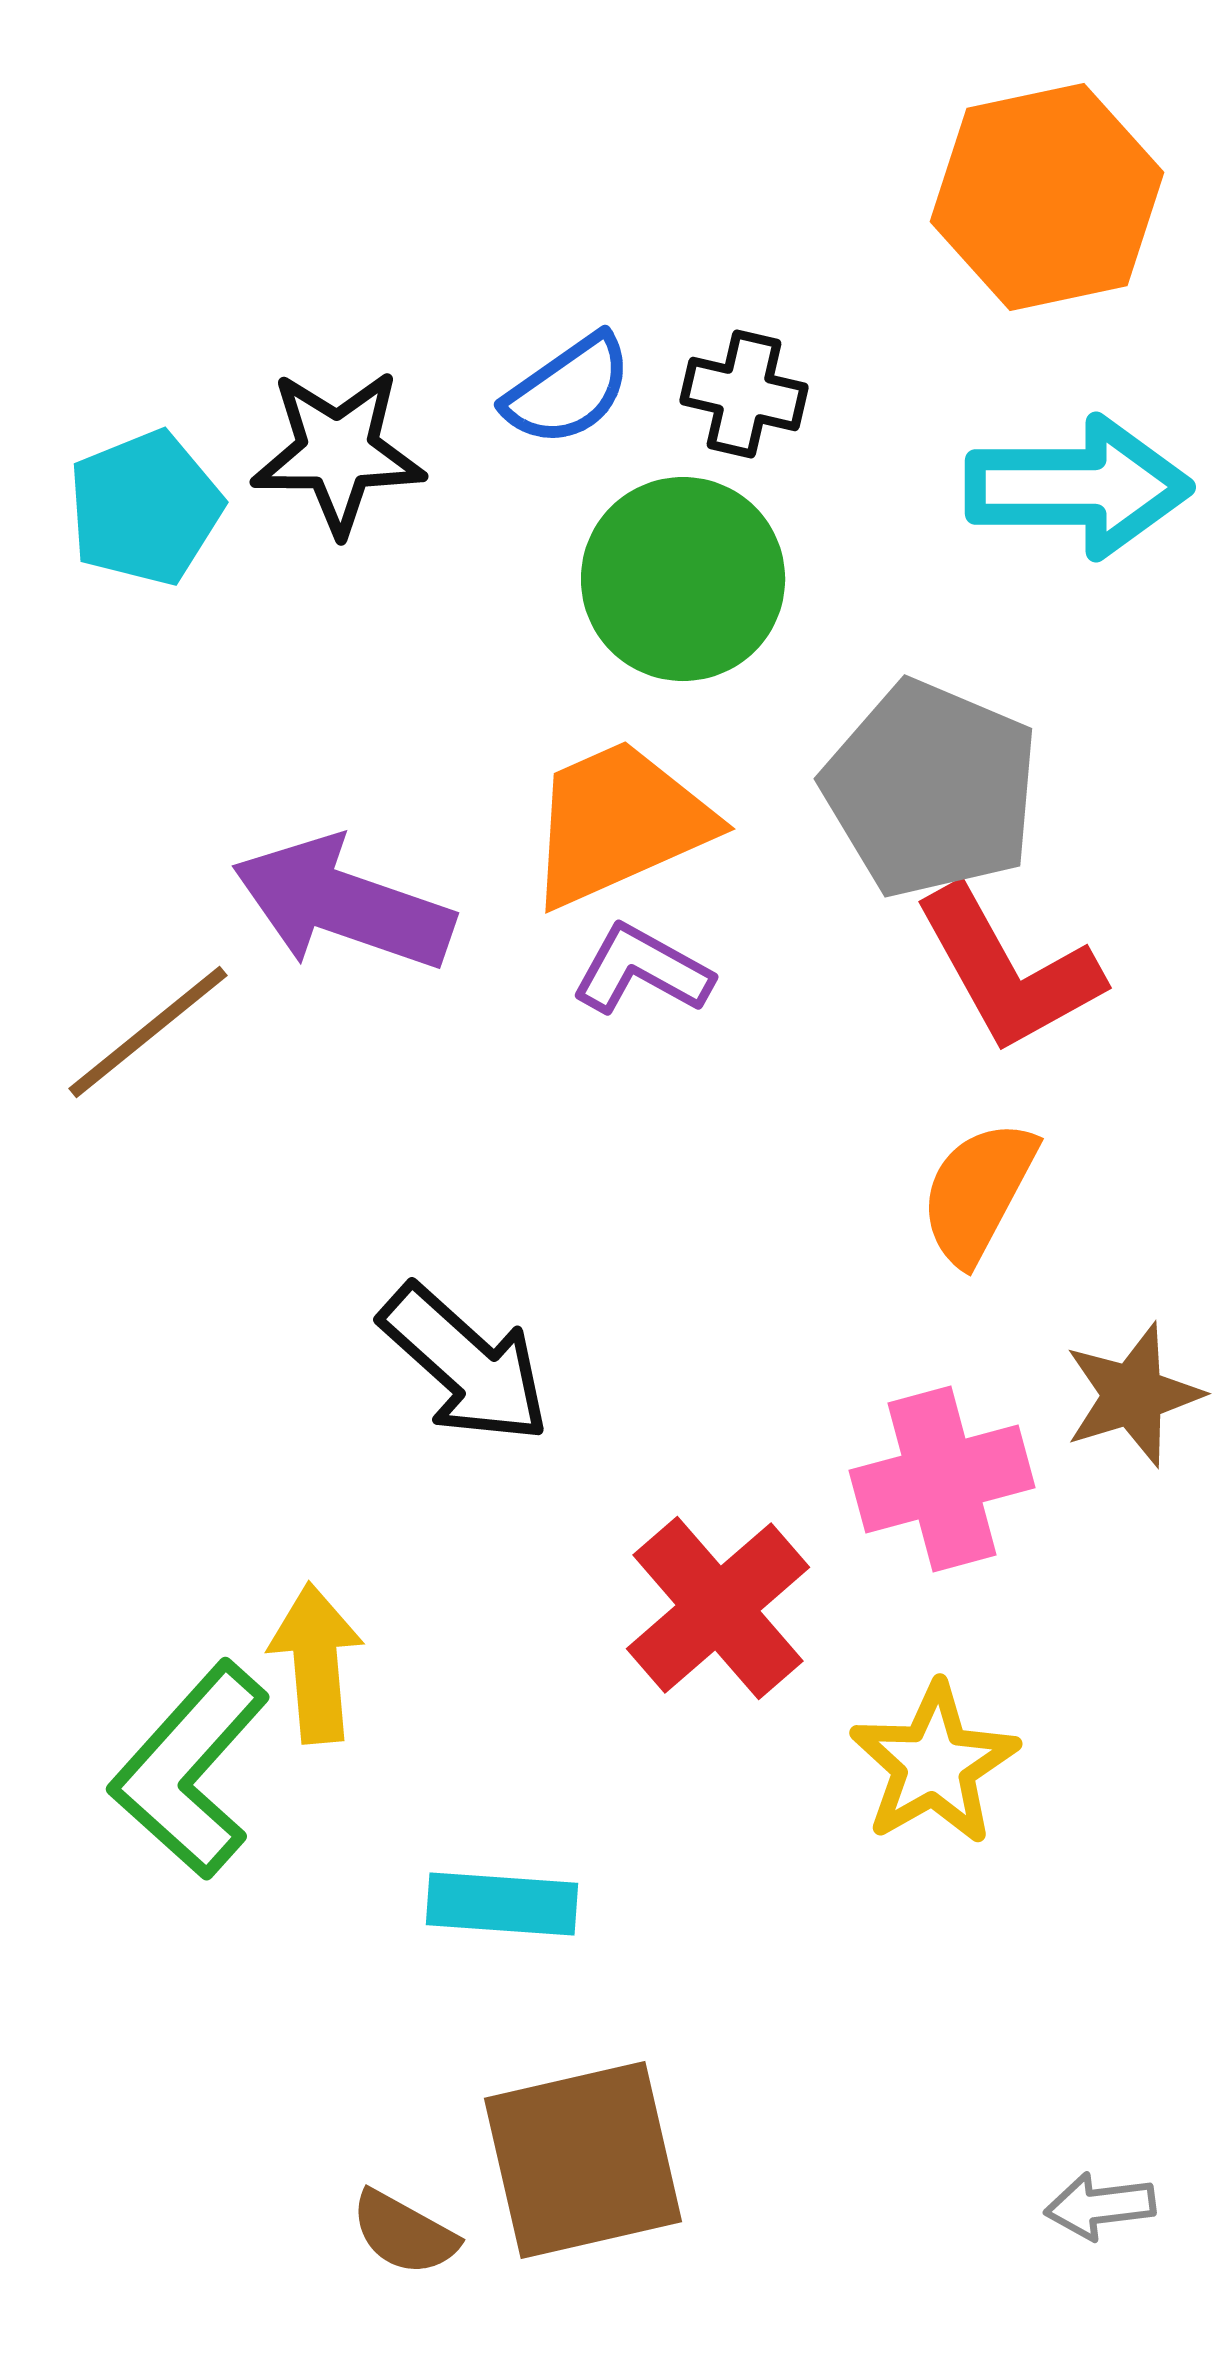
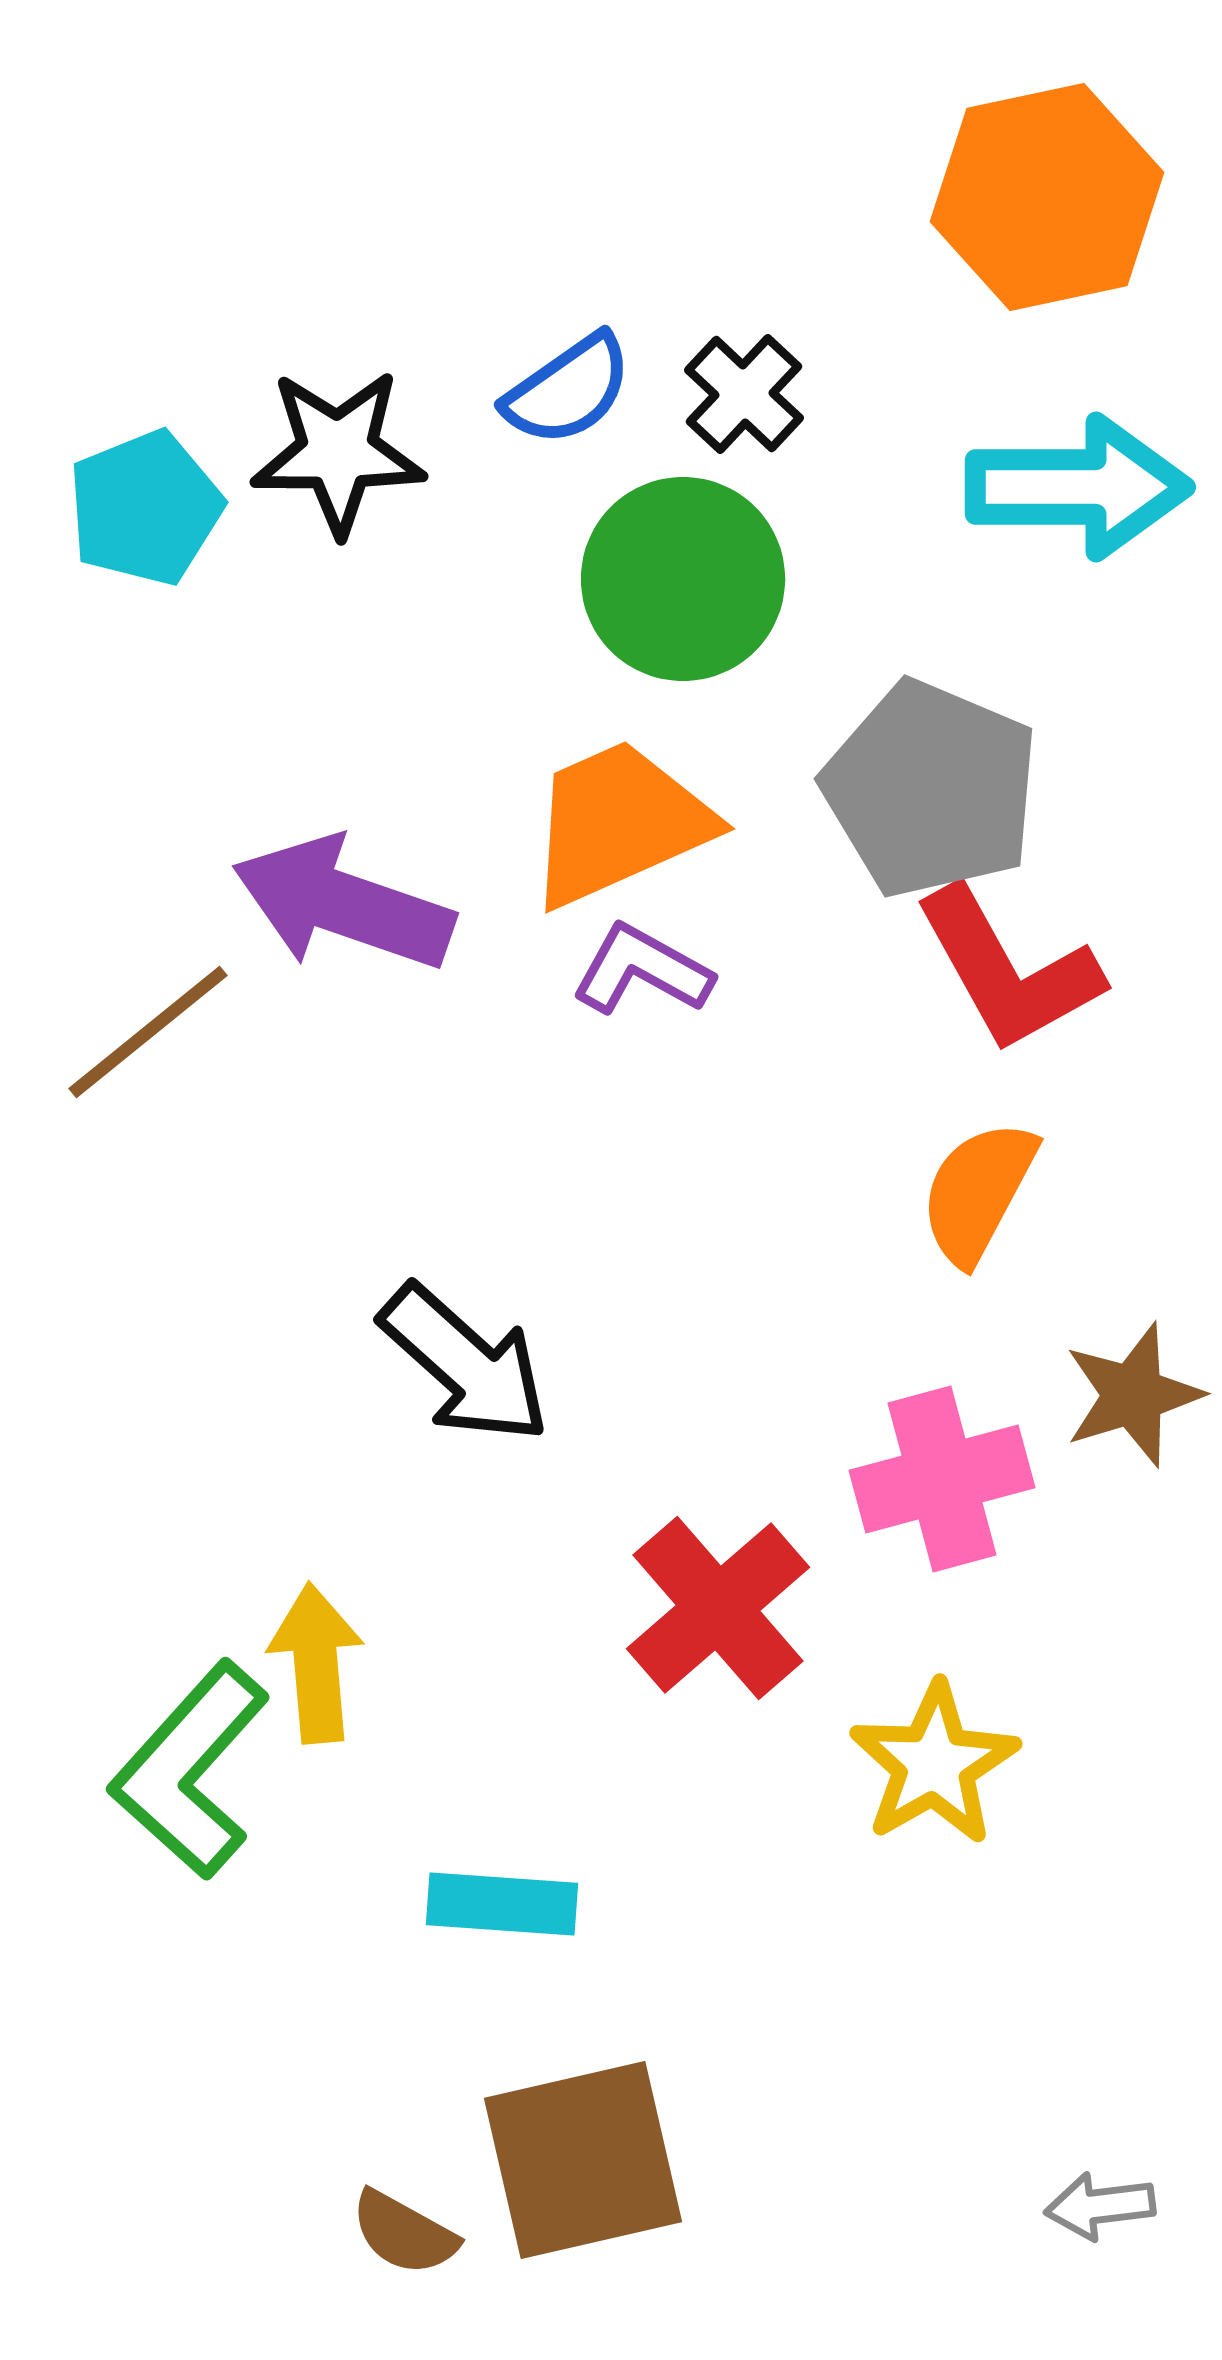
black cross: rotated 30 degrees clockwise
